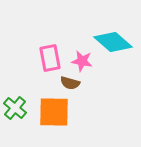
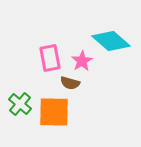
cyan diamond: moved 2 px left, 1 px up
pink star: rotated 30 degrees clockwise
green cross: moved 5 px right, 4 px up
